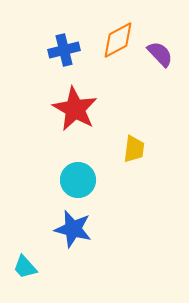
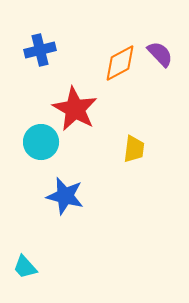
orange diamond: moved 2 px right, 23 px down
blue cross: moved 24 px left
cyan circle: moved 37 px left, 38 px up
blue star: moved 8 px left, 33 px up
